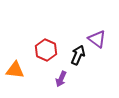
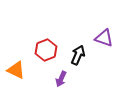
purple triangle: moved 7 px right, 1 px up; rotated 18 degrees counterclockwise
red hexagon: rotated 15 degrees clockwise
orange triangle: moved 1 px right; rotated 18 degrees clockwise
